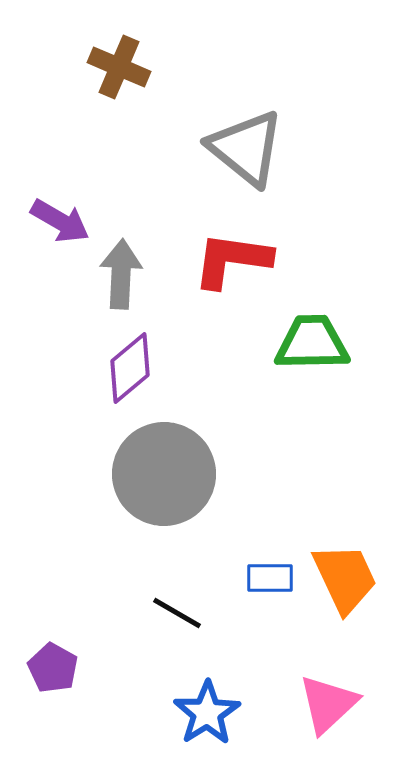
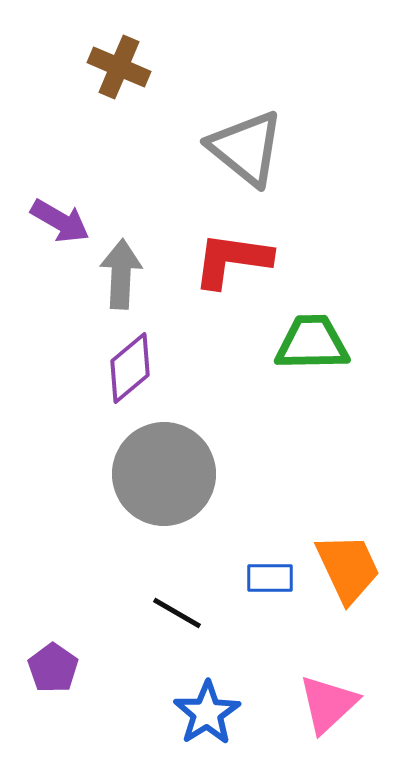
orange trapezoid: moved 3 px right, 10 px up
purple pentagon: rotated 6 degrees clockwise
